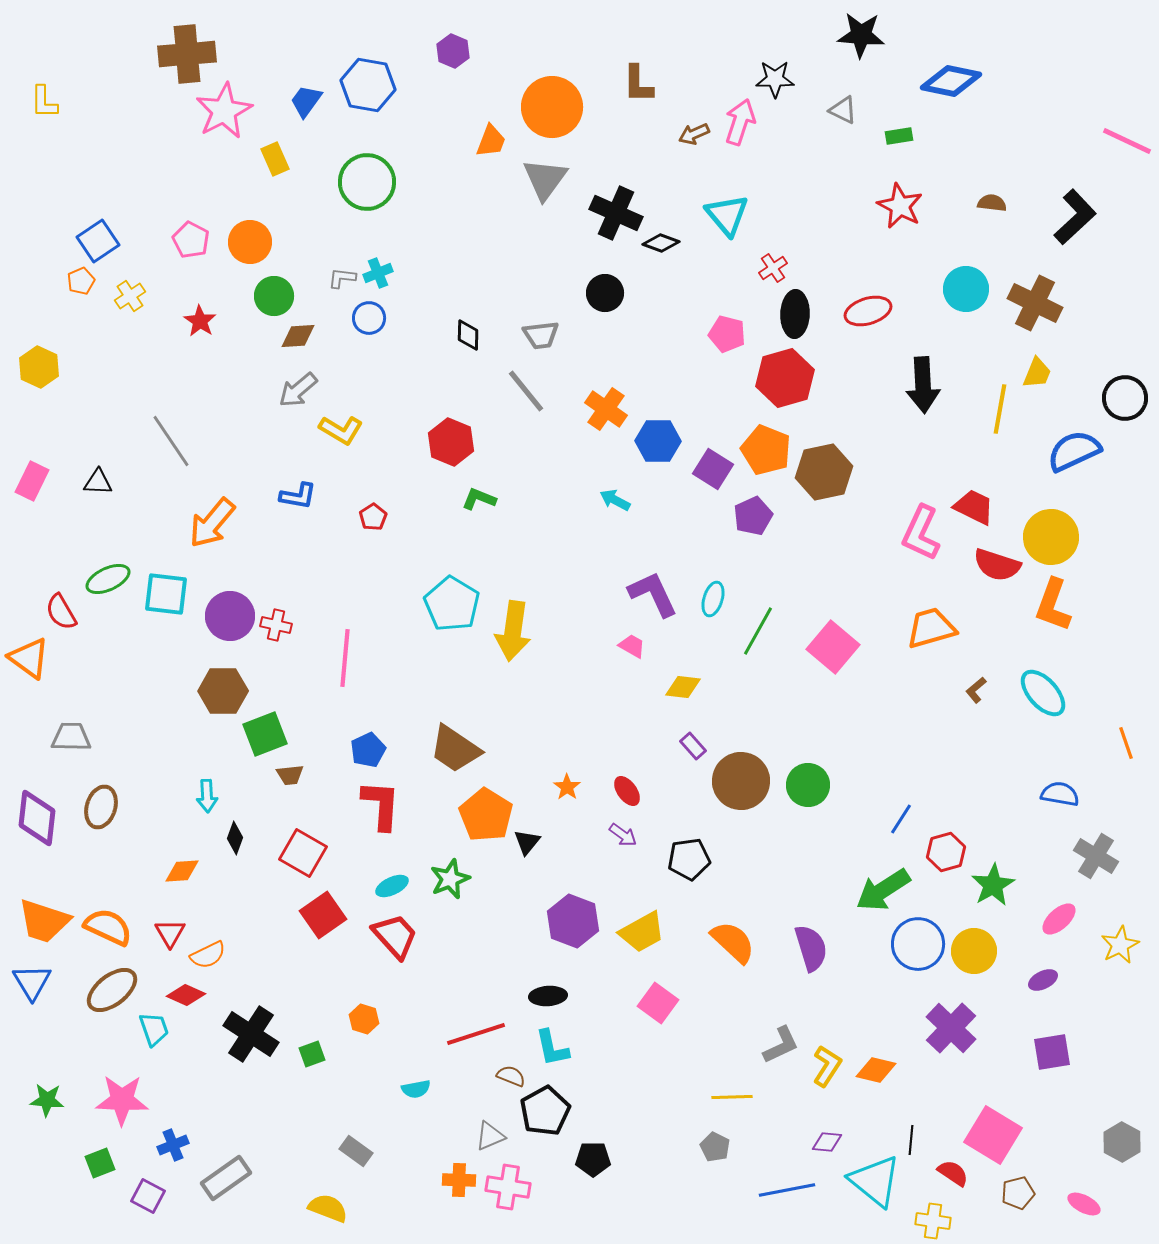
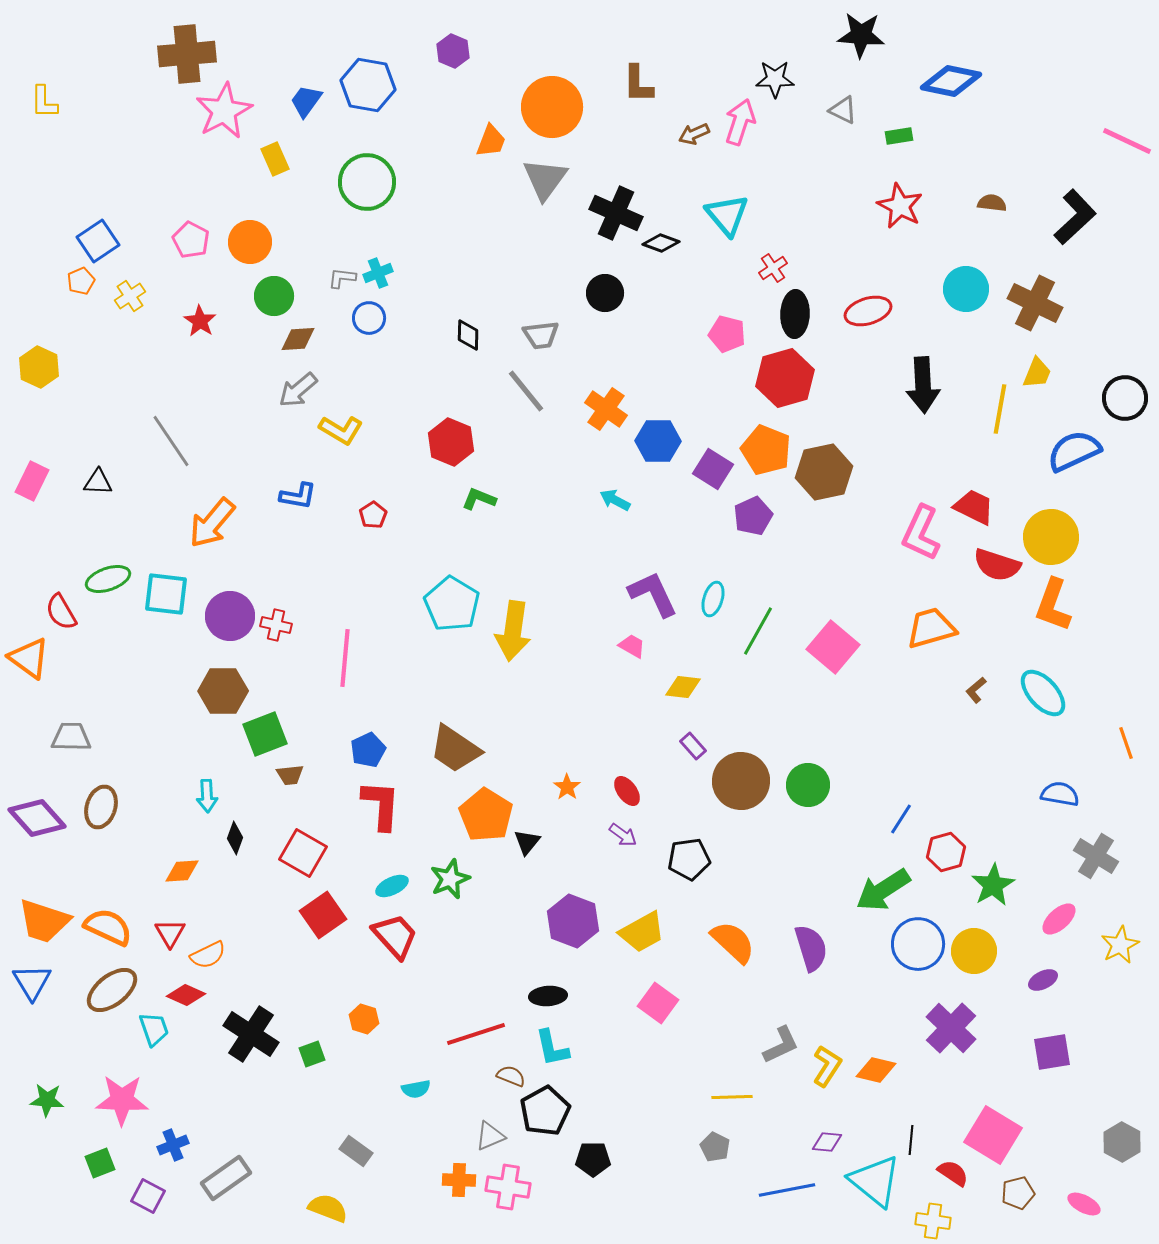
brown diamond at (298, 336): moved 3 px down
red pentagon at (373, 517): moved 2 px up
green ellipse at (108, 579): rotated 6 degrees clockwise
purple diamond at (37, 818): rotated 48 degrees counterclockwise
